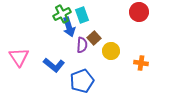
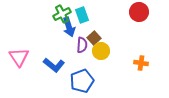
yellow circle: moved 10 px left
